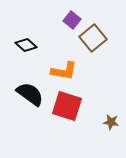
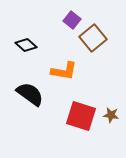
red square: moved 14 px right, 10 px down
brown star: moved 7 px up
